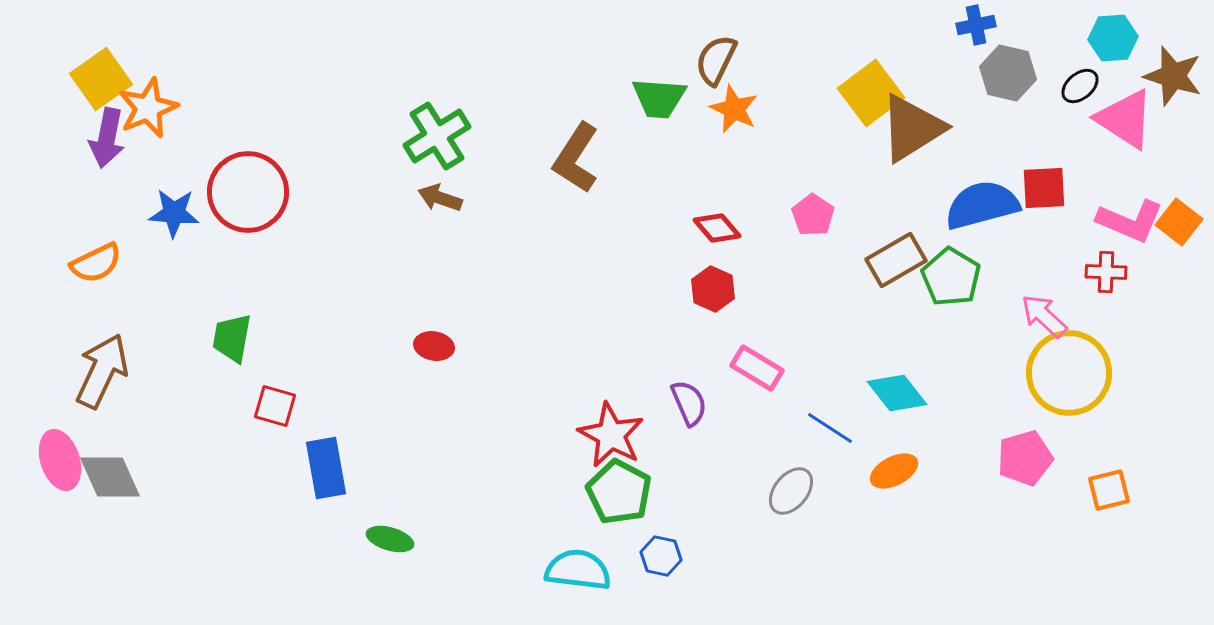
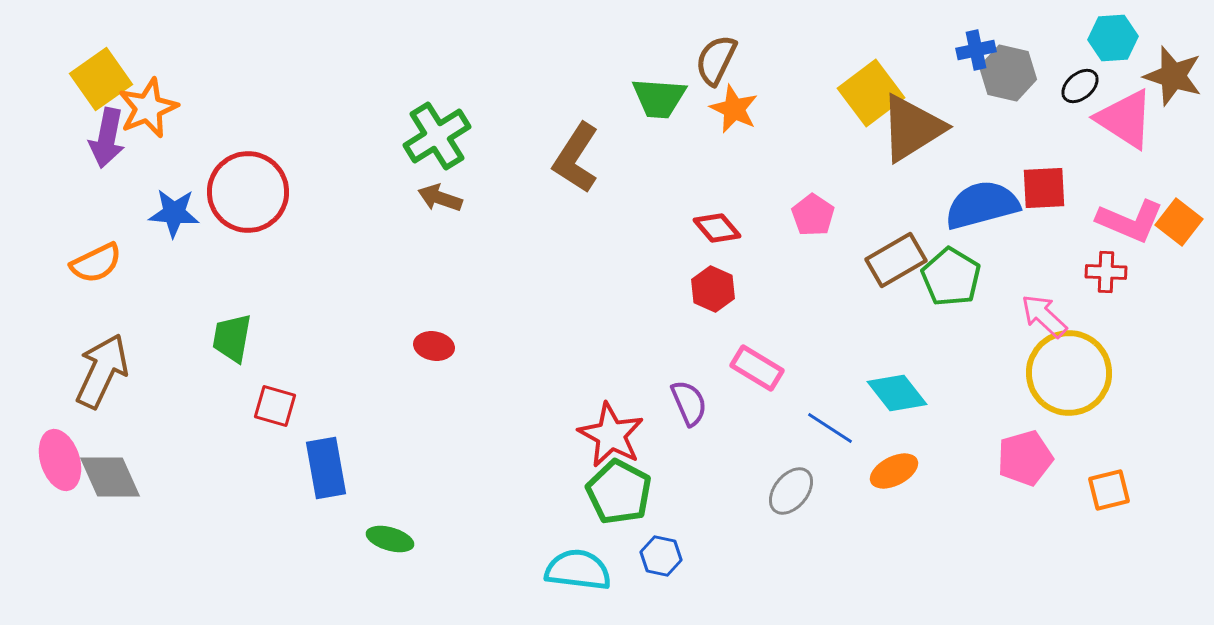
blue cross at (976, 25): moved 25 px down
